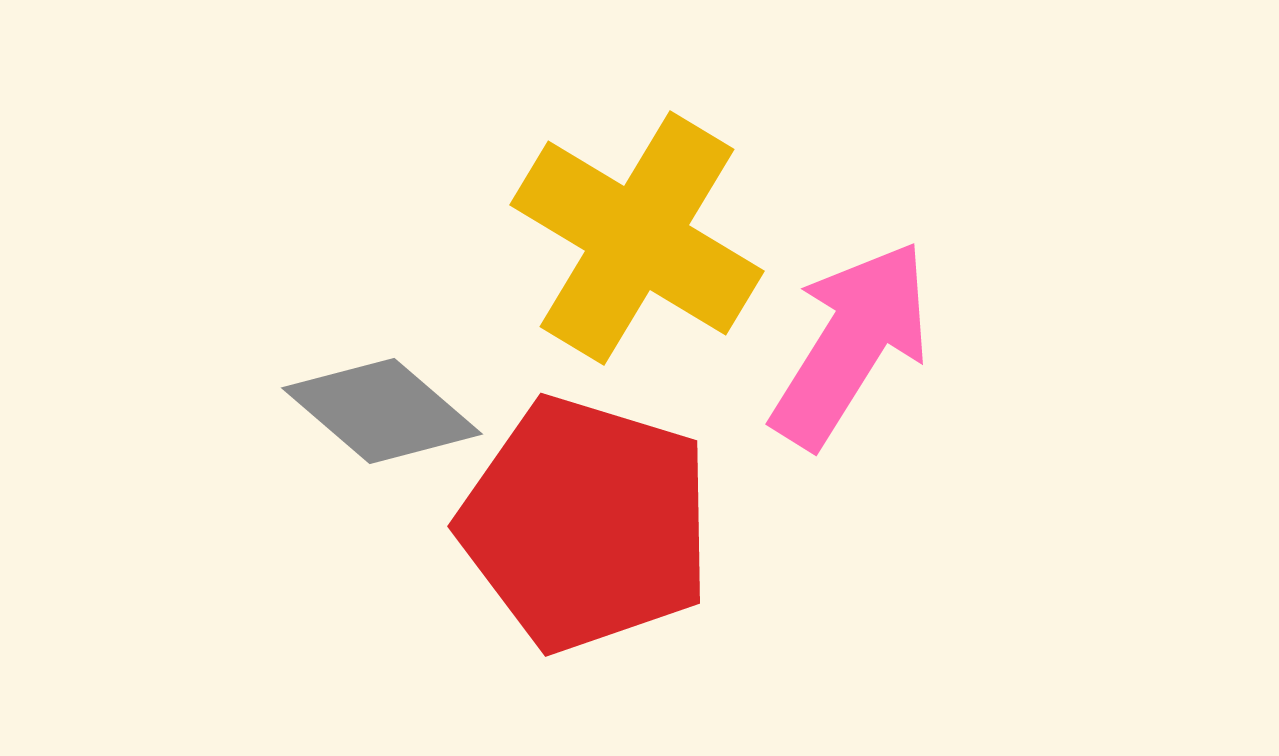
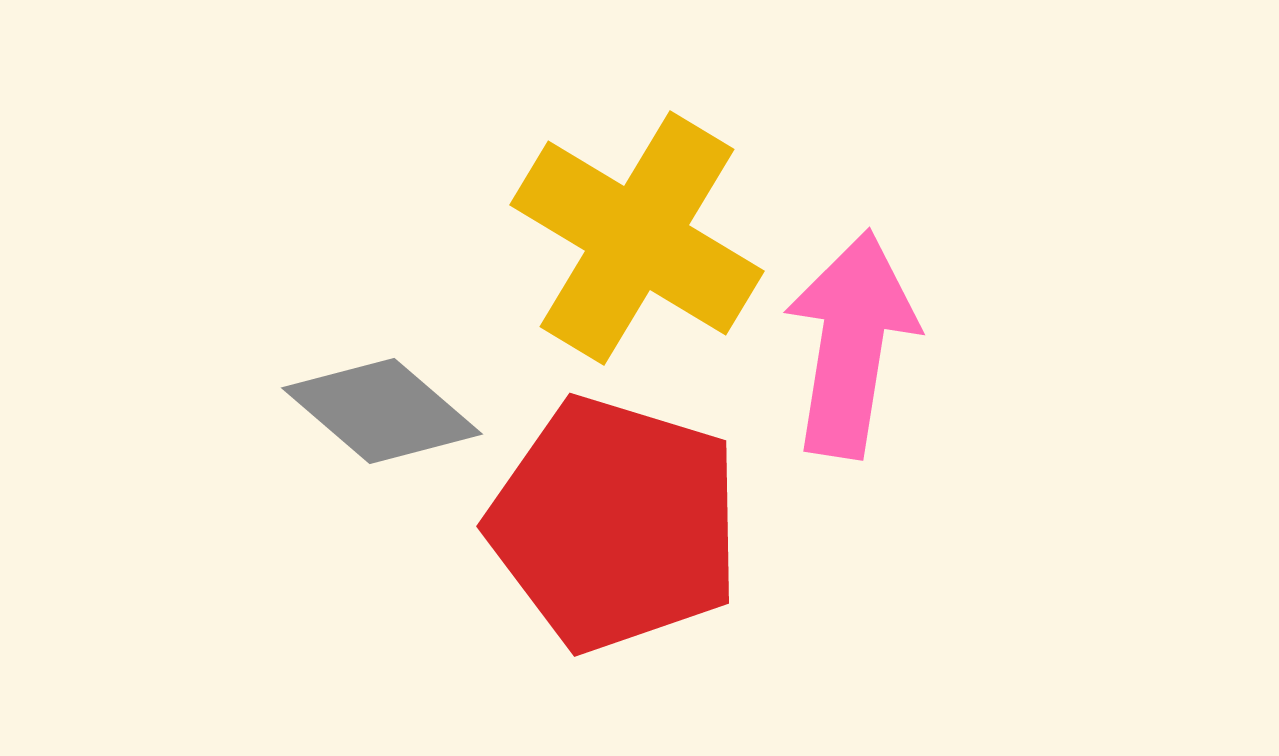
pink arrow: rotated 23 degrees counterclockwise
red pentagon: moved 29 px right
